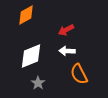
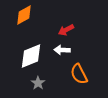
orange diamond: moved 2 px left
white arrow: moved 5 px left, 1 px up
